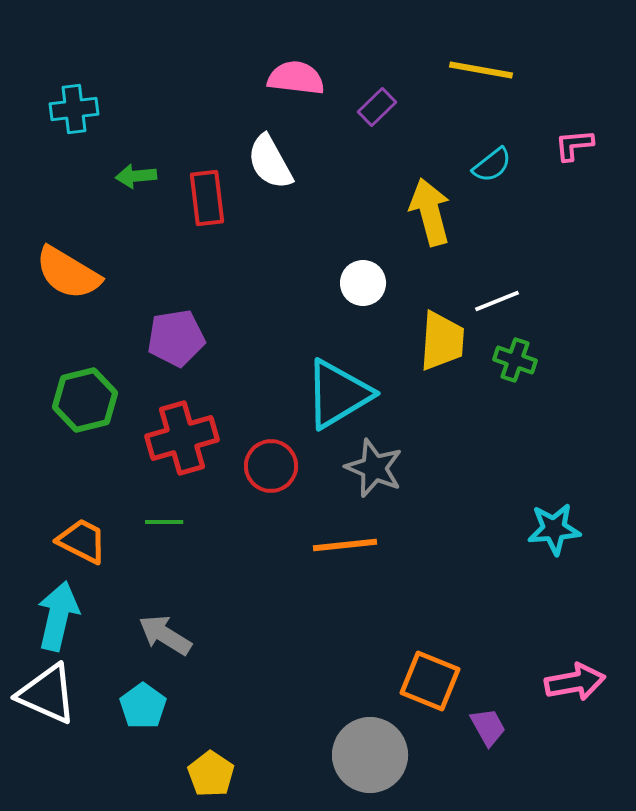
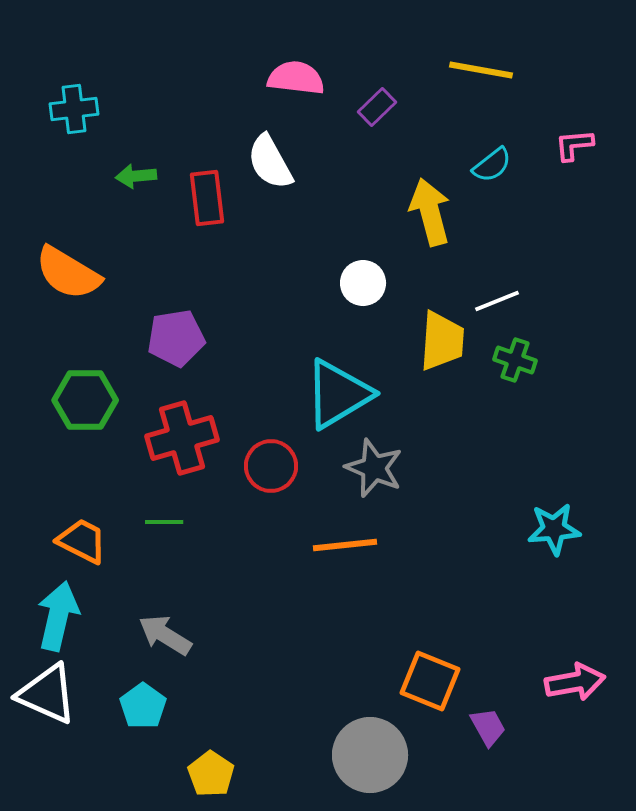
green hexagon: rotated 14 degrees clockwise
